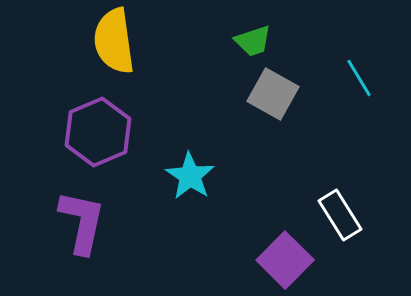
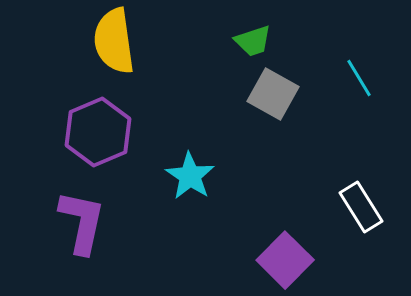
white rectangle: moved 21 px right, 8 px up
